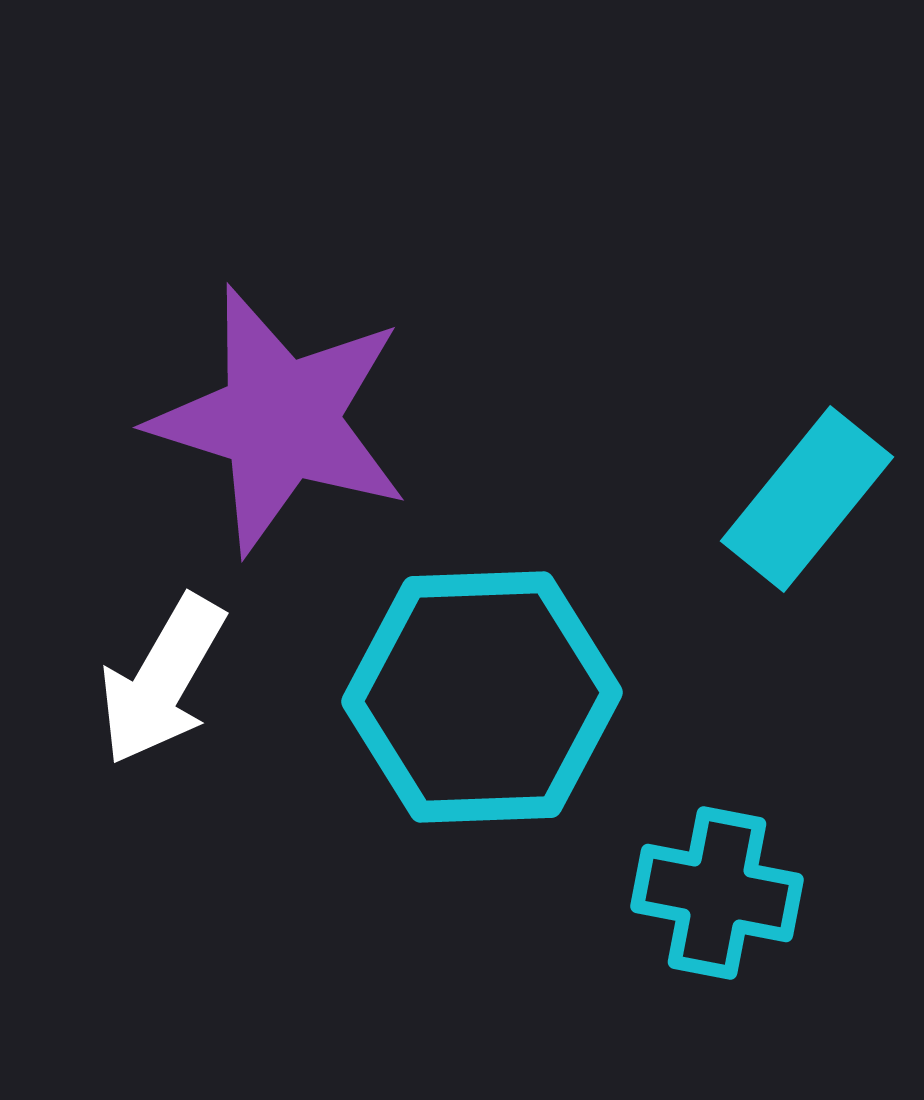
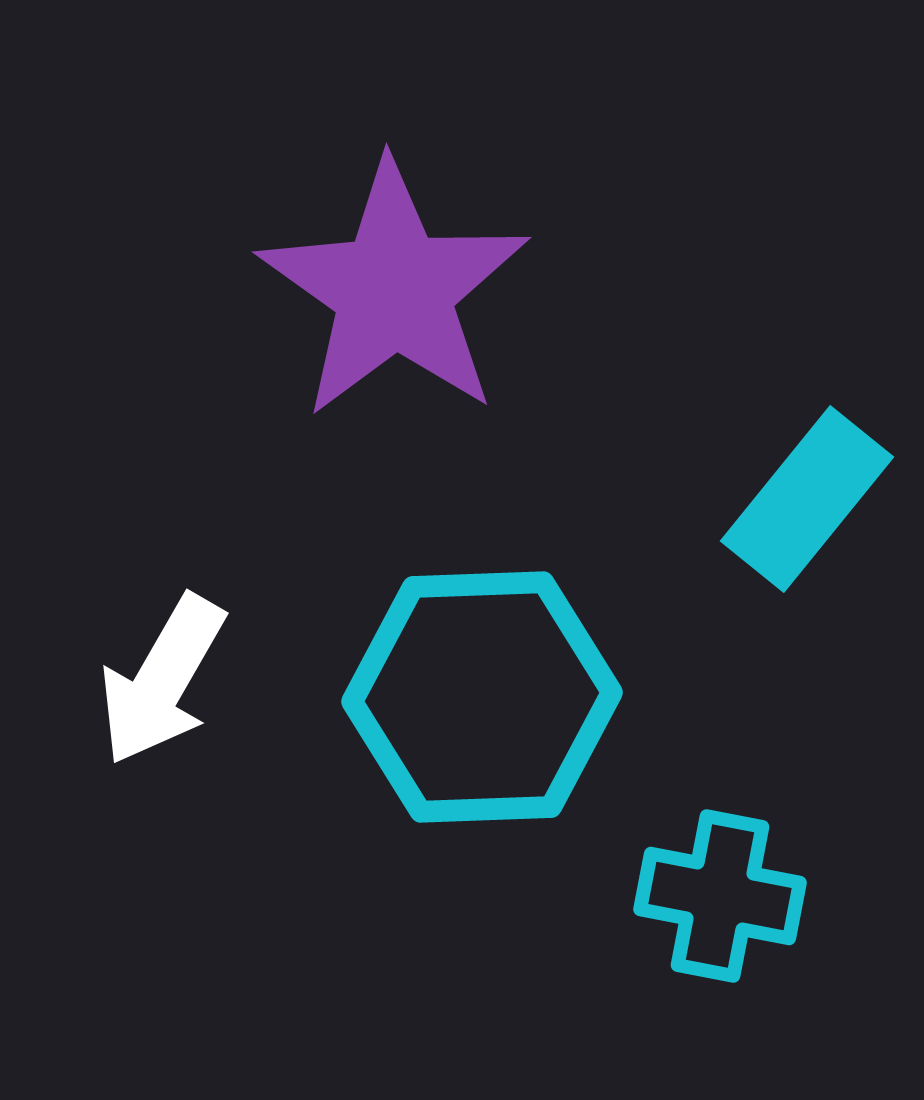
purple star: moved 114 px right, 130 px up; rotated 18 degrees clockwise
cyan cross: moved 3 px right, 3 px down
